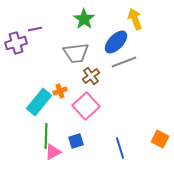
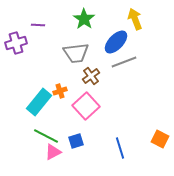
purple line: moved 3 px right, 4 px up; rotated 16 degrees clockwise
green line: rotated 65 degrees counterclockwise
